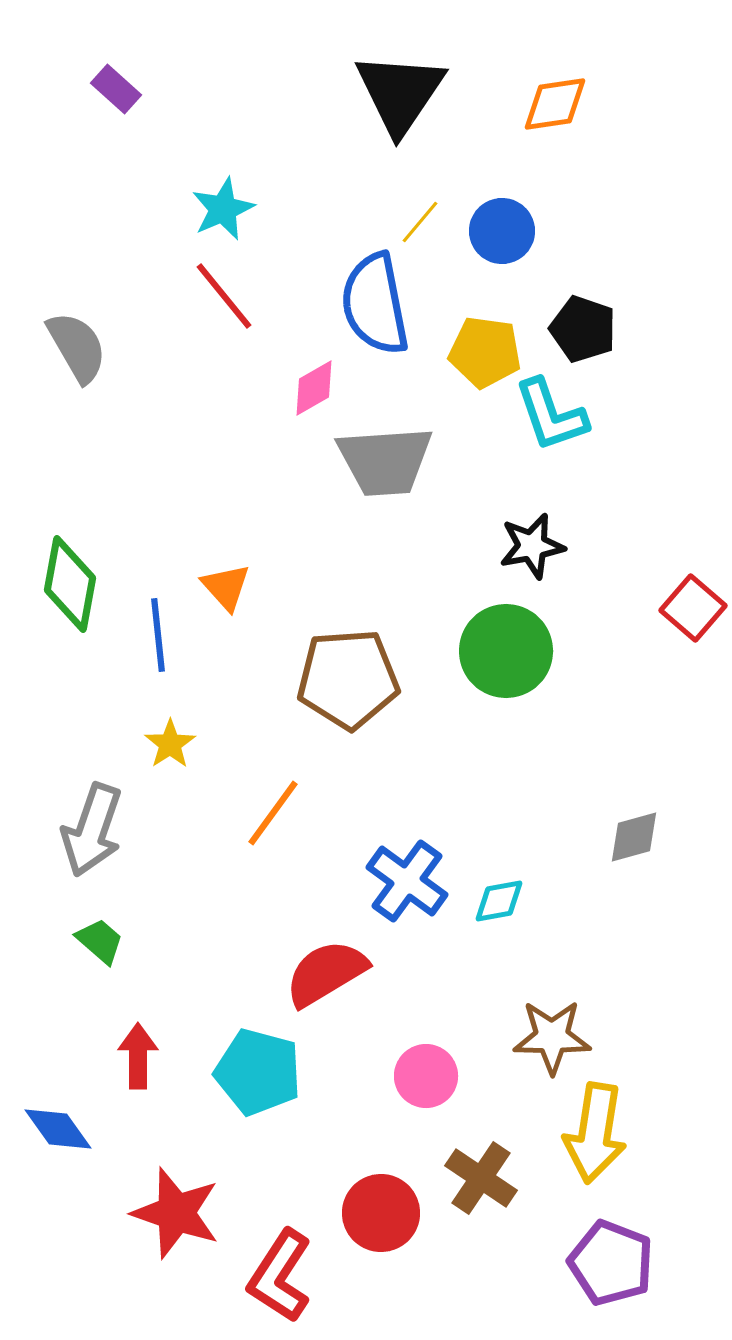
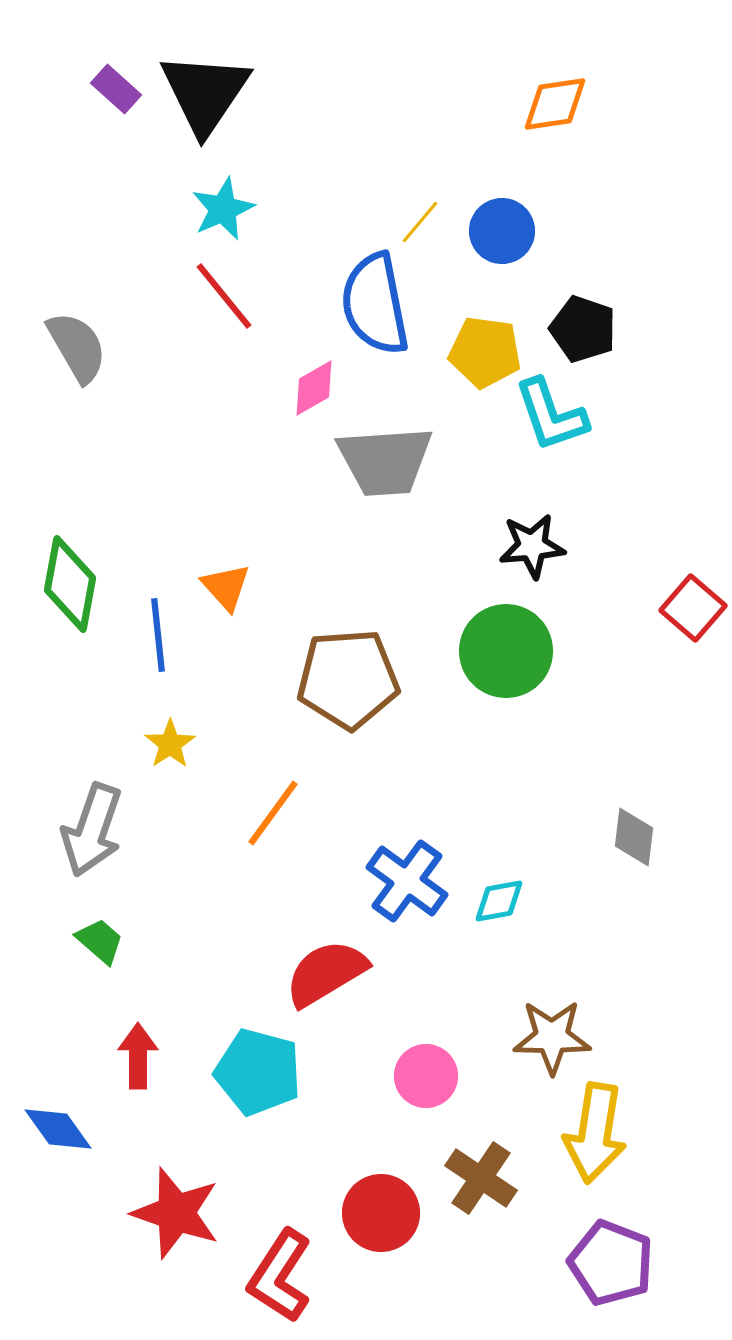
black triangle: moved 195 px left
black star: rotated 6 degrees clockwise
gray diamond: rotated 68 degrees counterclockwise
